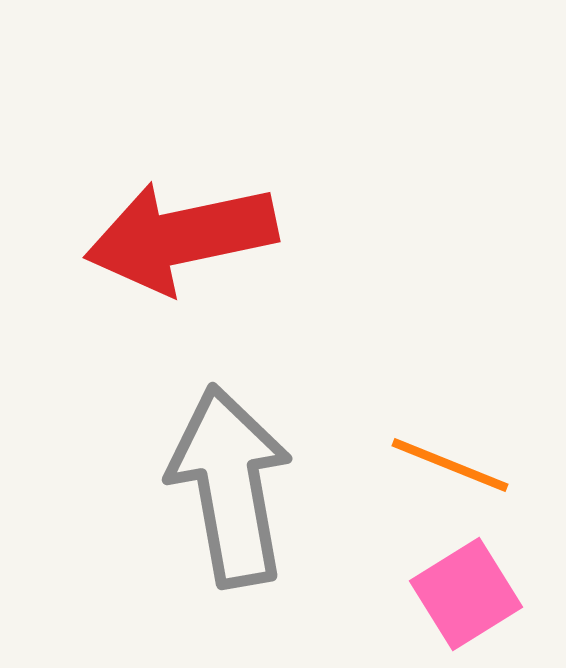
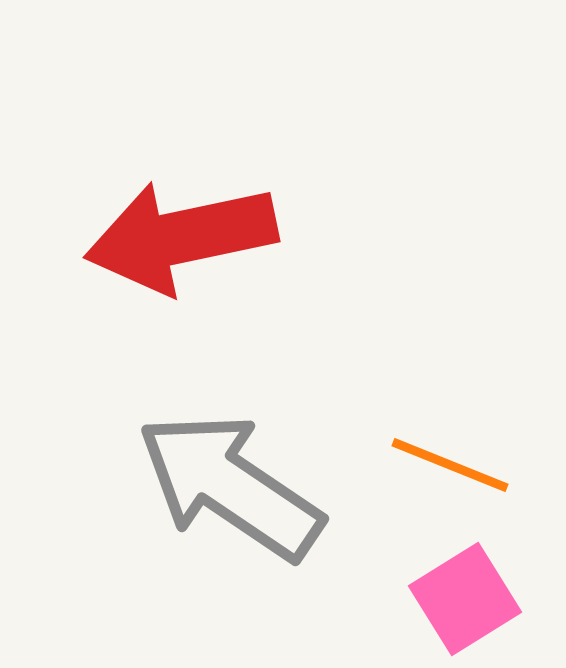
gray arrow: rotated 46 degrees counterclockwise
pink square: moved 1 px left, 5 px down
